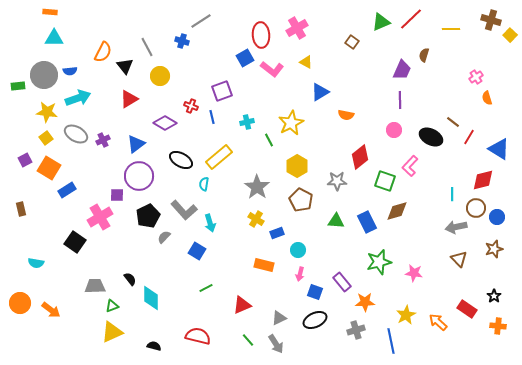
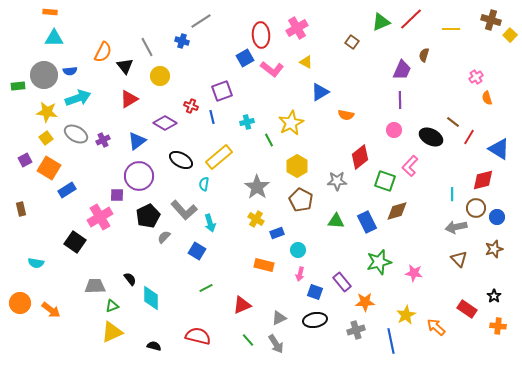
blue triangle at (136, 144): moved 1 px right, 3 px up
black ellipse at (315, 320): rotated 15 degrees clockwise
orange arrow at (438, 322): moved 2 px left, 5 px down
